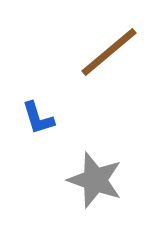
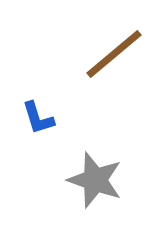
brown line: moved 5 px right, 2 px down
